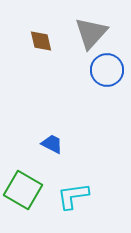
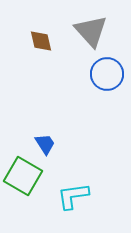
gray triangle: moved 2 px up; rotated 24 degrees counterclockwise
blue circle: moved 4 px down
blue trapezoid: moved 7 px left; rotated 30 degrees clockwise
green square: moved 14 px up
